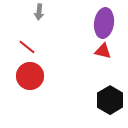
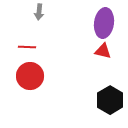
red line: rotated 36 degrees counterclockwise
